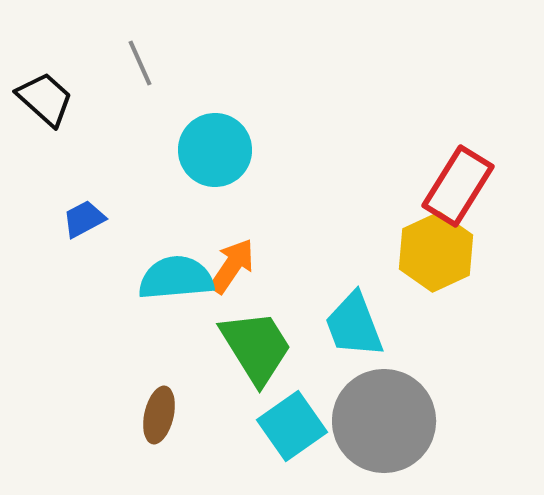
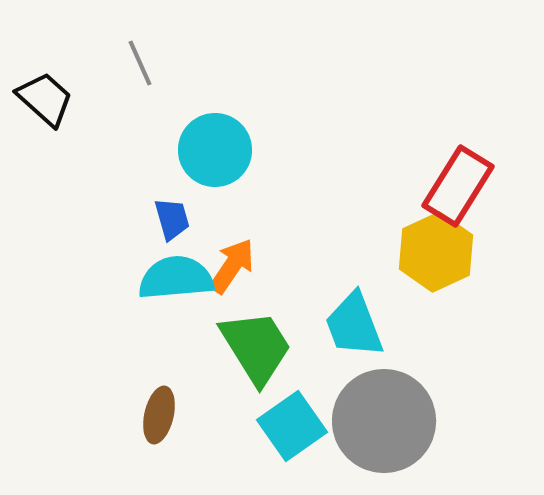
blue trapezoid: moved 88 px right; rotated 102 degrees clockwise
